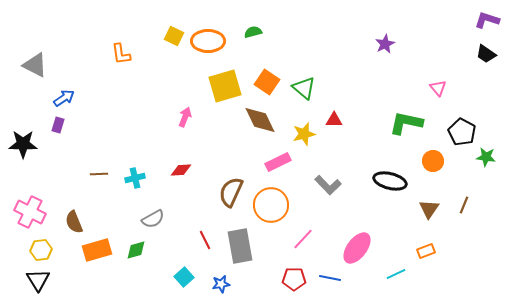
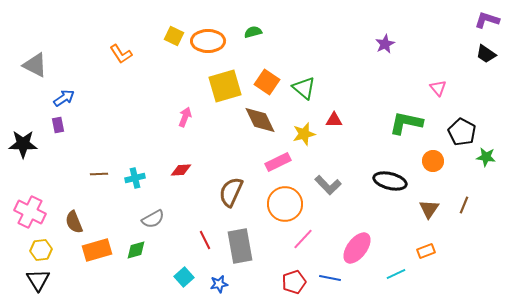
orange L-shape at (121, 54): rotated 25 degrees counterclockwise
purple rectangle at (58, 125): rotated 28 degrees counterclockwise
orange circle at (271, 205): moved 14 px right, 1 px up
red pentagon at (294, 279): moved 3 px down; rotated 20 degrees counterclockwise
blue star at (221, 284): moved 2 px left
